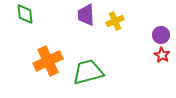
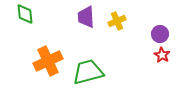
purple trapezoid: moved 2 px down
yellow cross: moved 2 px right
purple circle: moved 1 px left, 1 px up
